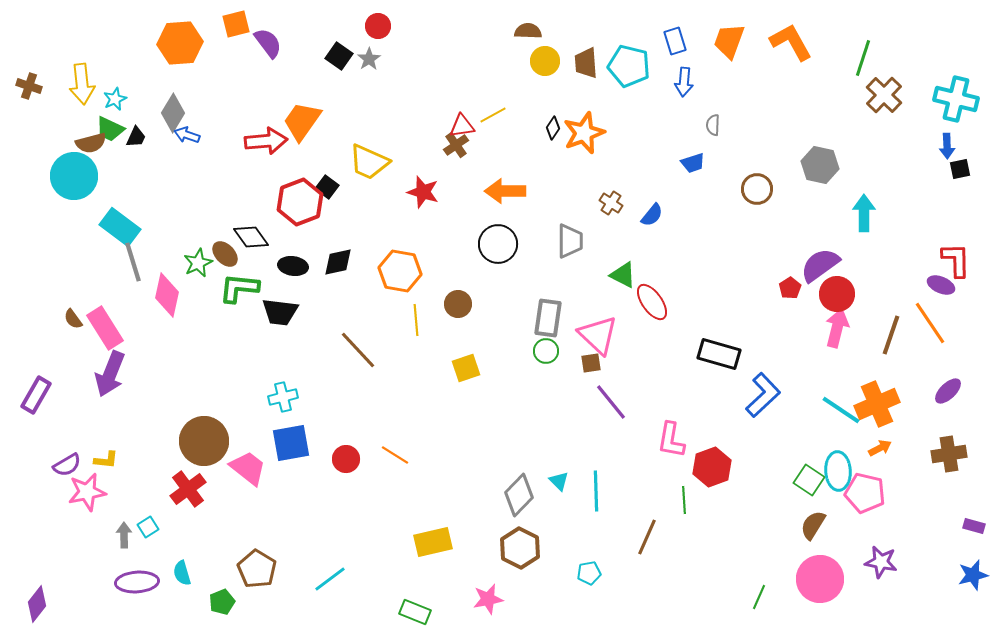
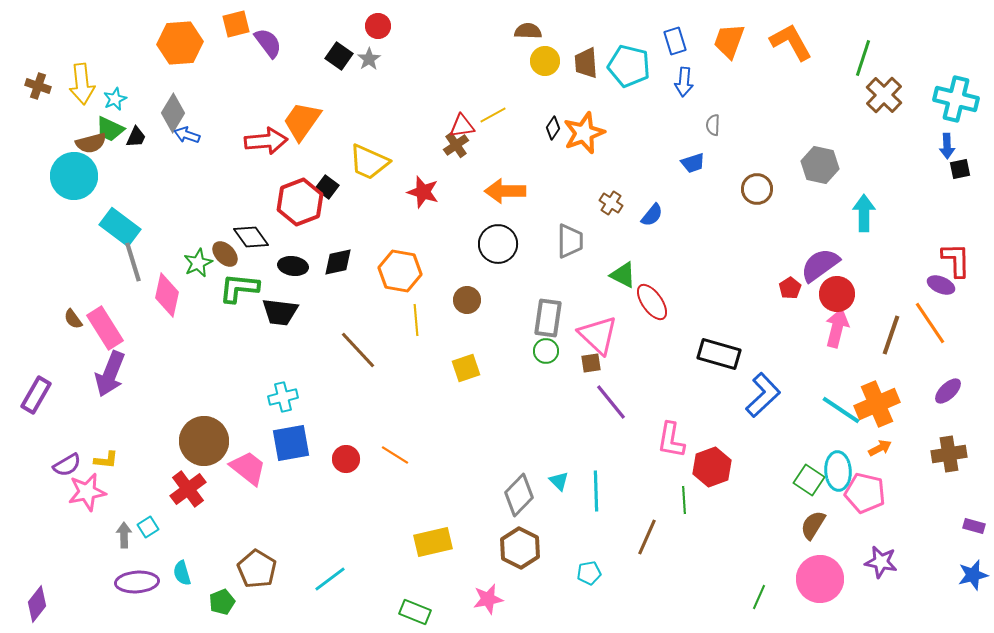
brown cross at (29, 86): moved 9 px right
brown circle at (458, 304): moved 9 px right, 4 px up
